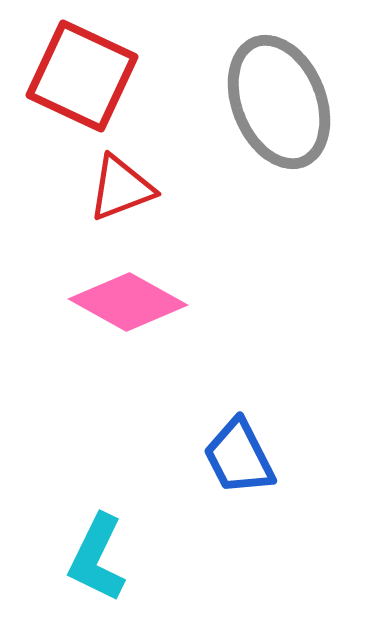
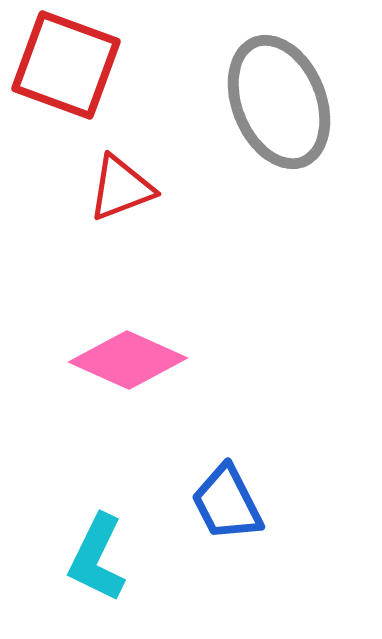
red square: moved 16 px left, 11 px up; rotated 5 degrees counterclockwise
pink diamond: moved 58 px down; rotated 5 degrees counterclockwise
blue trapezoid: moved 12 px left, 46 px down
